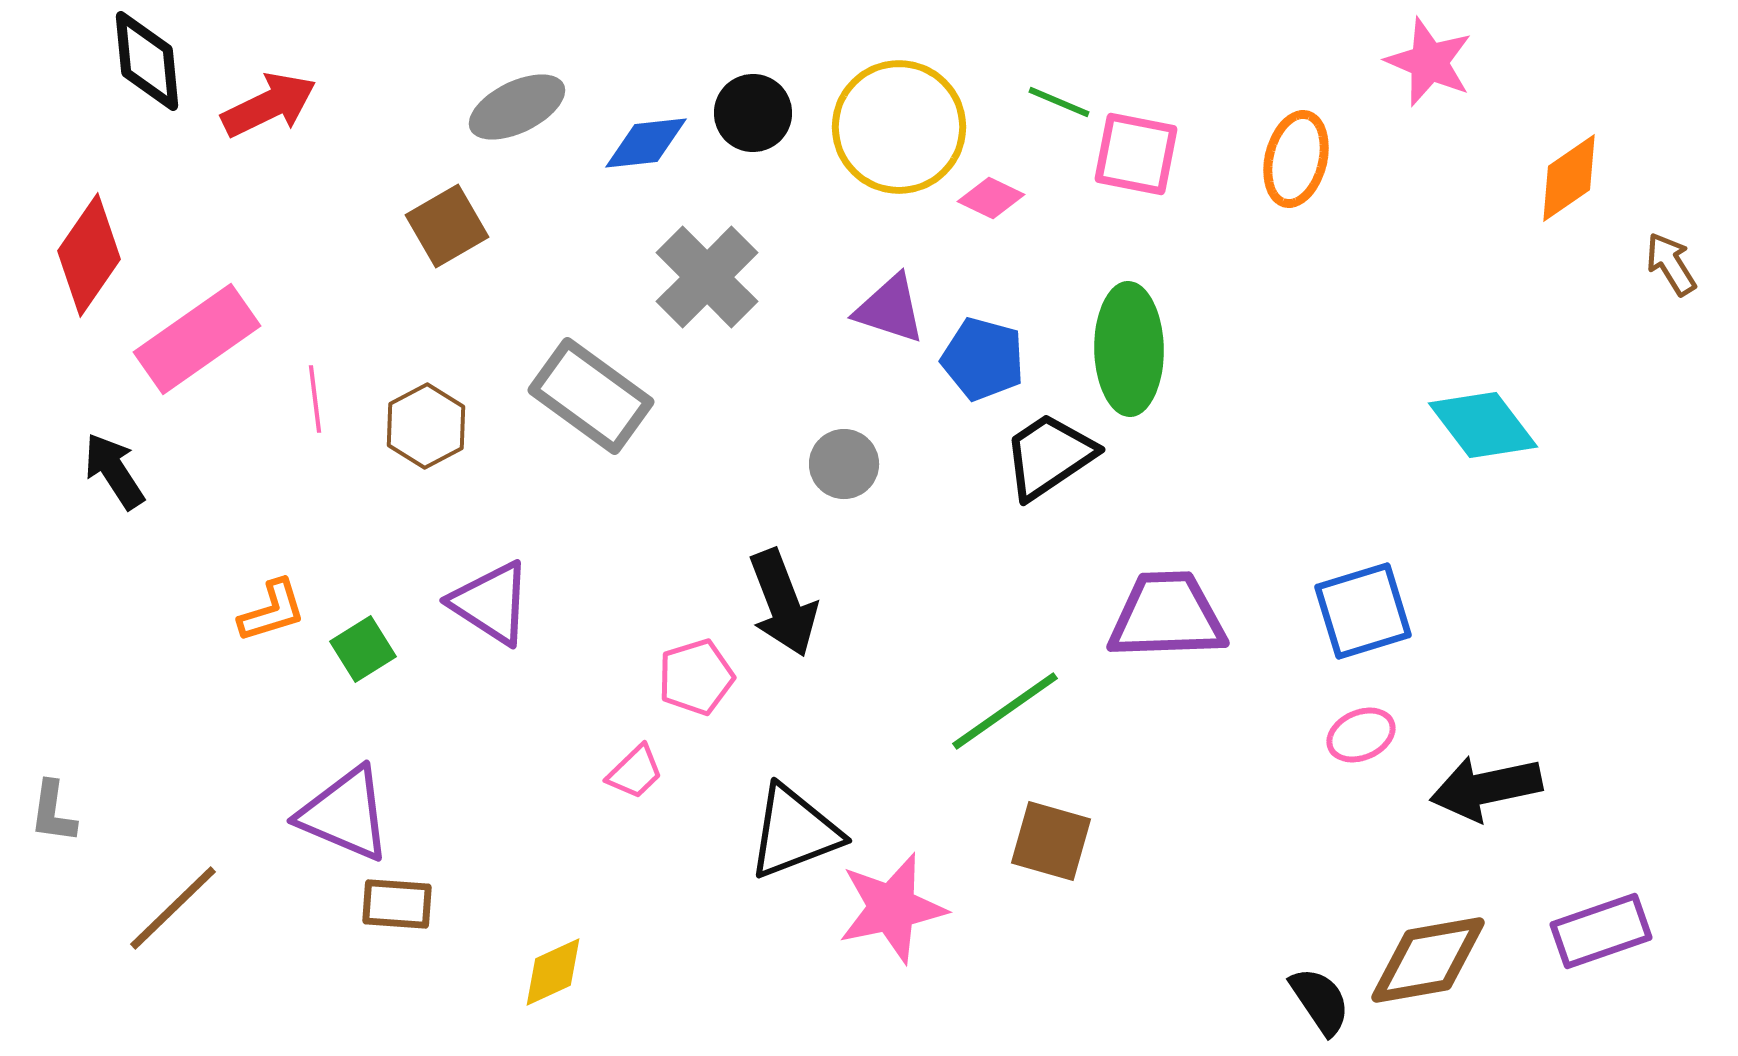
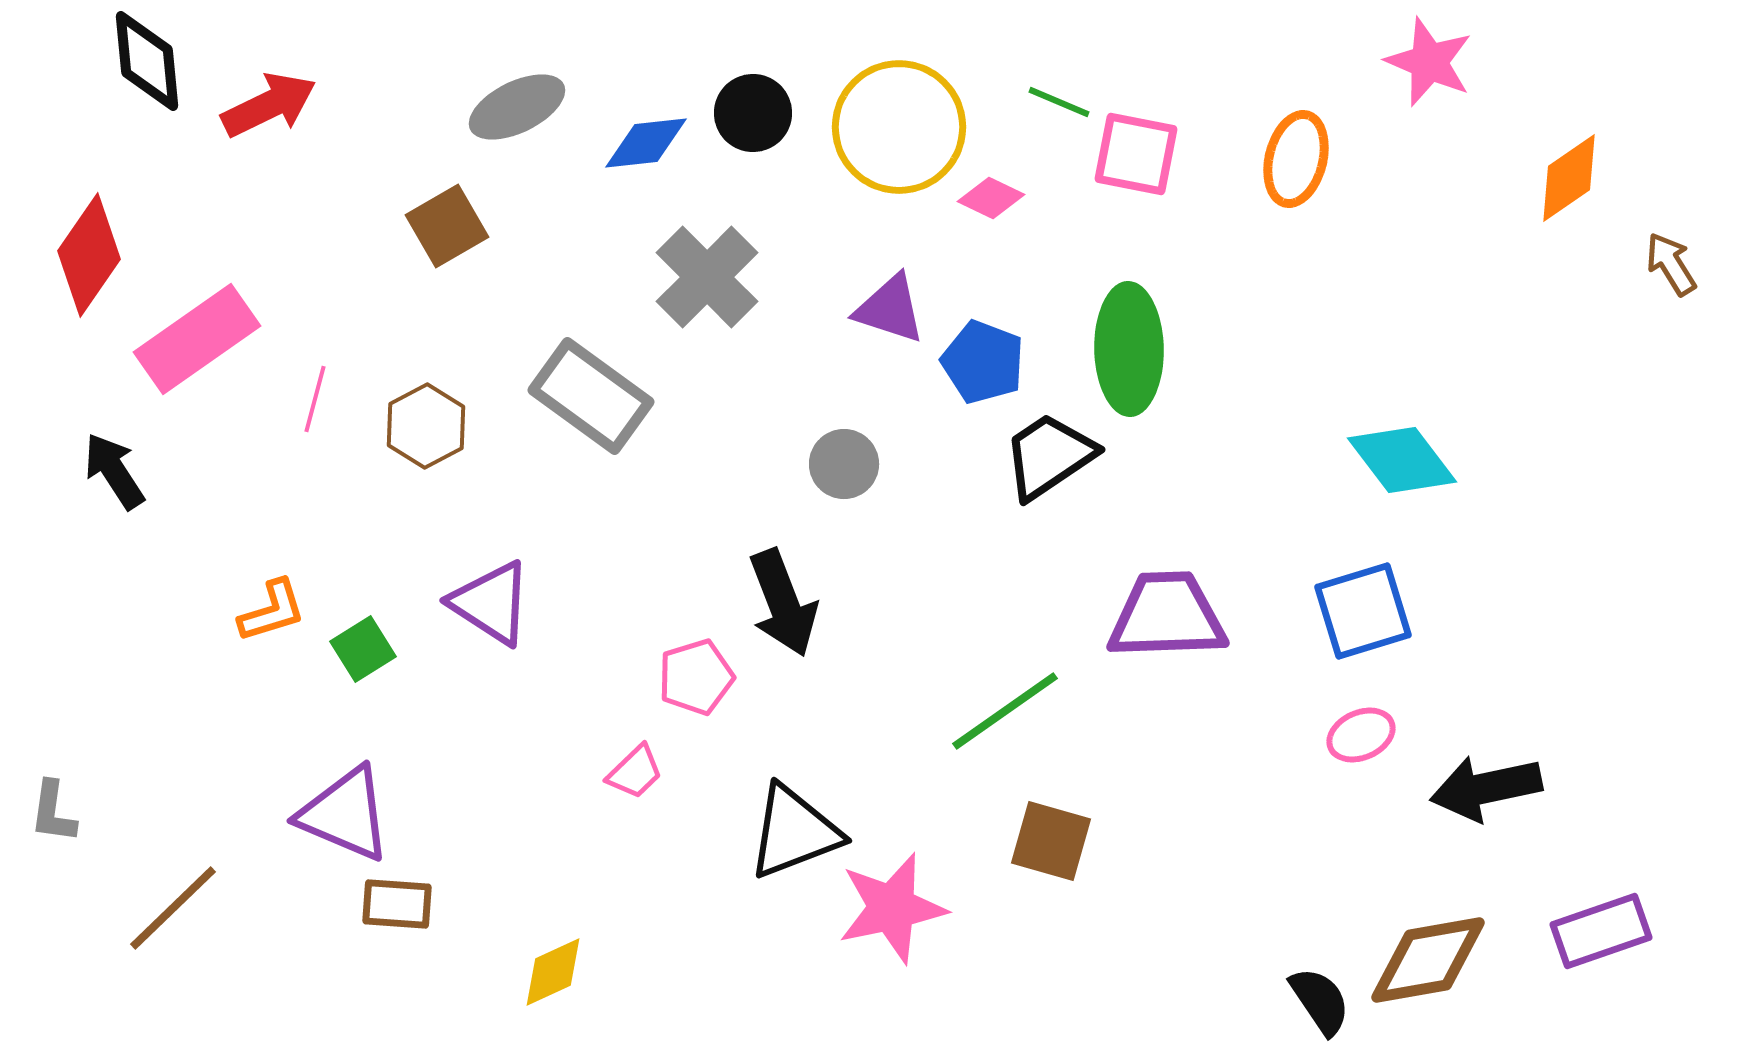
blue pentagon at (983, 359): moved 3 px down; rotated 6 degrees clockwise
pink line at (315, 399): rotated 22 degrees clockwise
cyan diamond at (1483, 425): moved 81 px left, 35 px down
